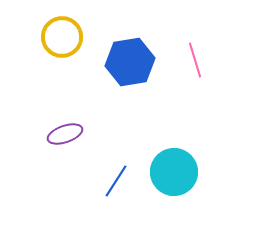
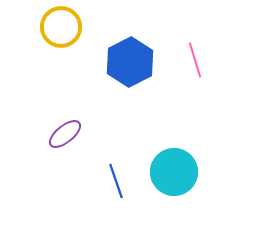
yellow circle: moved 1 px left, 10 px up
blue hexagon: rotated 18 degrees counterclockwise
purple ellipse: rotated 20 degrees counterclockwise
blue line: rotated 52 degrees counterclockwise
